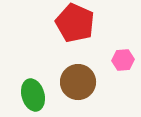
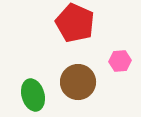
pink hexagon: moved 3 px left, 1 px down
